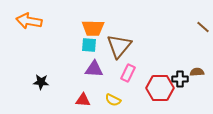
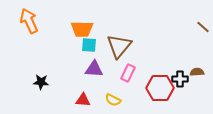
orange arrow: rotated 55 degrees clockwise
orange trapezoid: moved 11 px left, 1 px down
